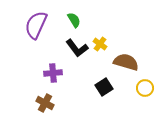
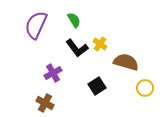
purple cross: rotated 24 degrees counterclockwise
black square: moved 7 px left, 1 px up
